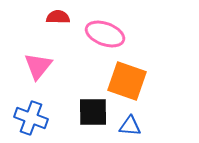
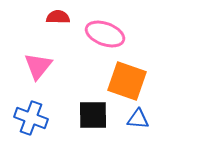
black square: moved 3 px down
blue triangle: moved 8 px right, 7 px up
